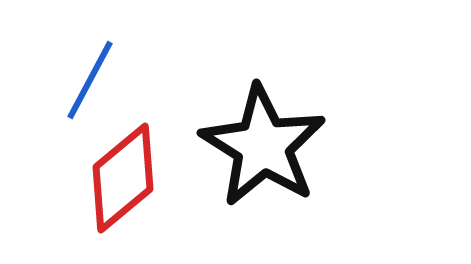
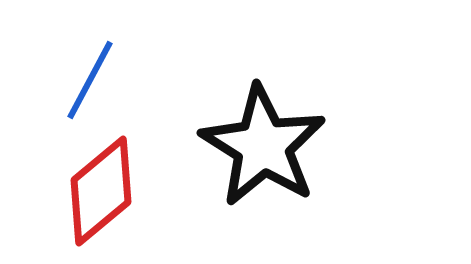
red diamond: moved 22 px left, 13 px down
